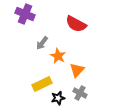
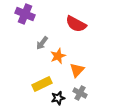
orange star: rotated 21 degrees clockwise
